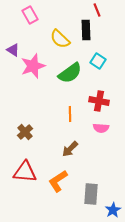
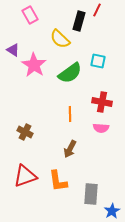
red line: rotated 48 degrees clockwise
black rectangle: moved 7 px left, 9 px up; rotated 18 degrees clockwise
cyan square: rotated 21 degrees counterclockwise
pink star: moved 1 px right, 1 px up; rotated 20 degrees counterclockwise
red cross: moved 3 px right, 1 px down
brown cross: rotated 21 degrees counterclockwise
brown arrow: rotated 18 degrees counterclockwise
red triangle: moved 4 px down; rotated 25 degrees counterclockwise
orange L-shape: rotated 65 degrees counterclockwise
blue star: moved 1 px left, 1 px down
